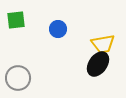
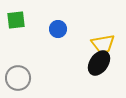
black ellipse: moved 1 px right, 1 px up
